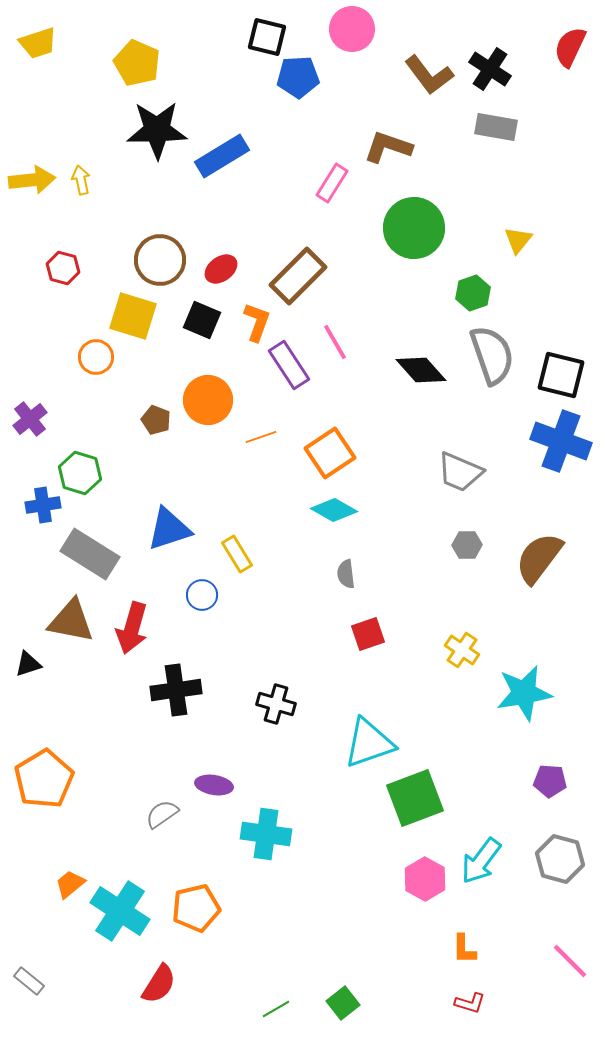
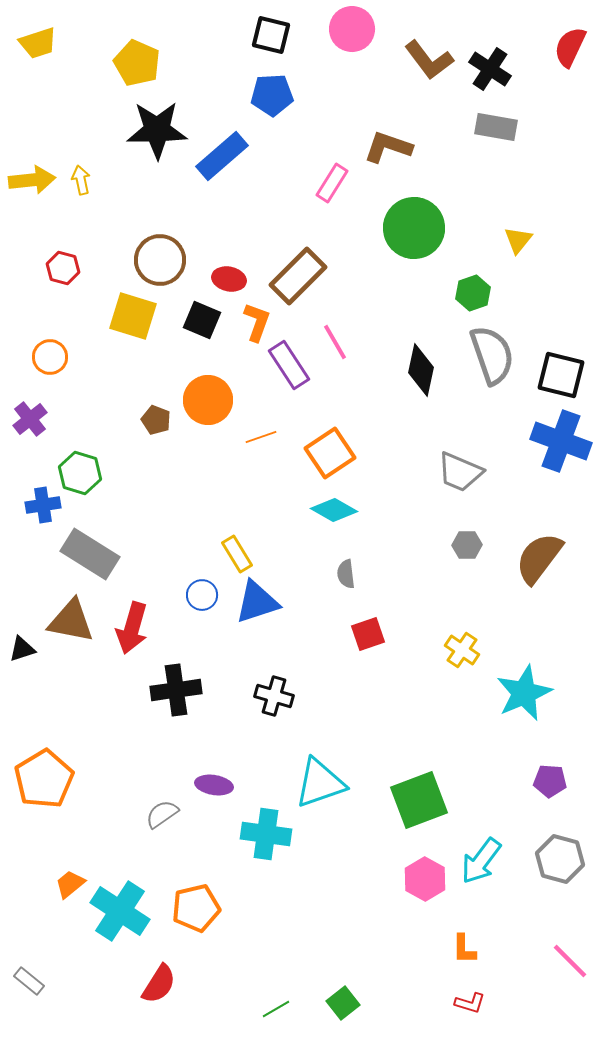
black square at (267, 37): moved 4 px right, 2 px up
brown L-shape at (429, 75): moved 15 px up
blue pentagon at (298, 77): moved 26 px left, 18 px down
blue rectangle at (222, 156): rotated 10 degrees counterclockwise
red ellipse at (221, 269): moved 8 px right, 10 px down; rotated 48 degrees clockwise
orange circle at (96, 357): moved 46 px left
black diamond at (421, 370): rotated 54 degrees clockwise
blue triangle at (169, 529): moved 88 px right, 73 px down
black triangle at (28, 664): moved 6 px left, 15 px up
cyan star at (524, 693): rotated 14 degrees counterclockwise
black cross at (276, 704): moved 2 px left, 8 px up
cyan triangle at (369, 743): moved 49 px left, 40 px down
green square at (415, 798): moved 4 px right, 2 px down
